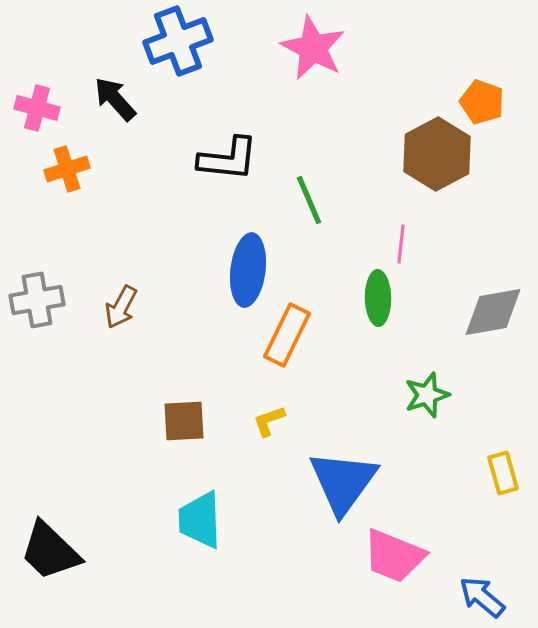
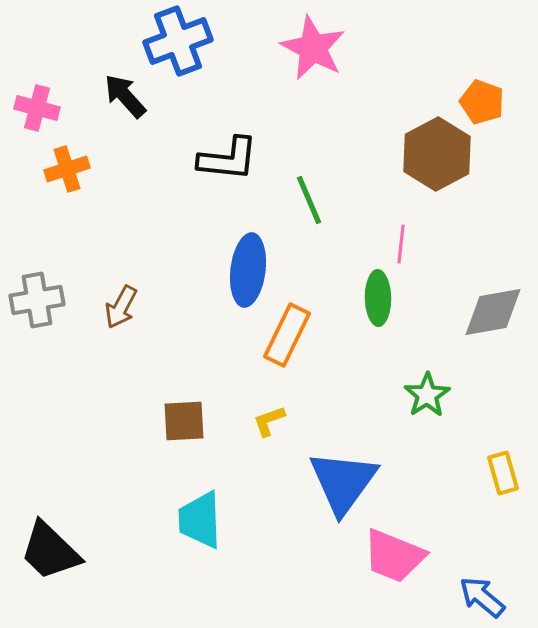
black arrow: moved 10 px right, 3 px up
green star: rotated 15 degrees counterclockwise
